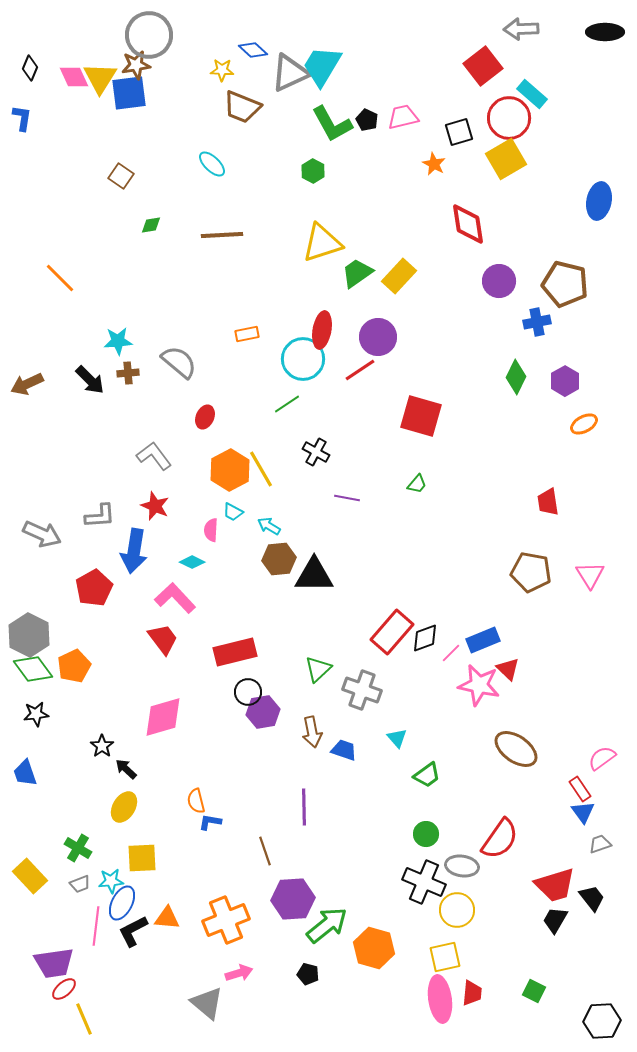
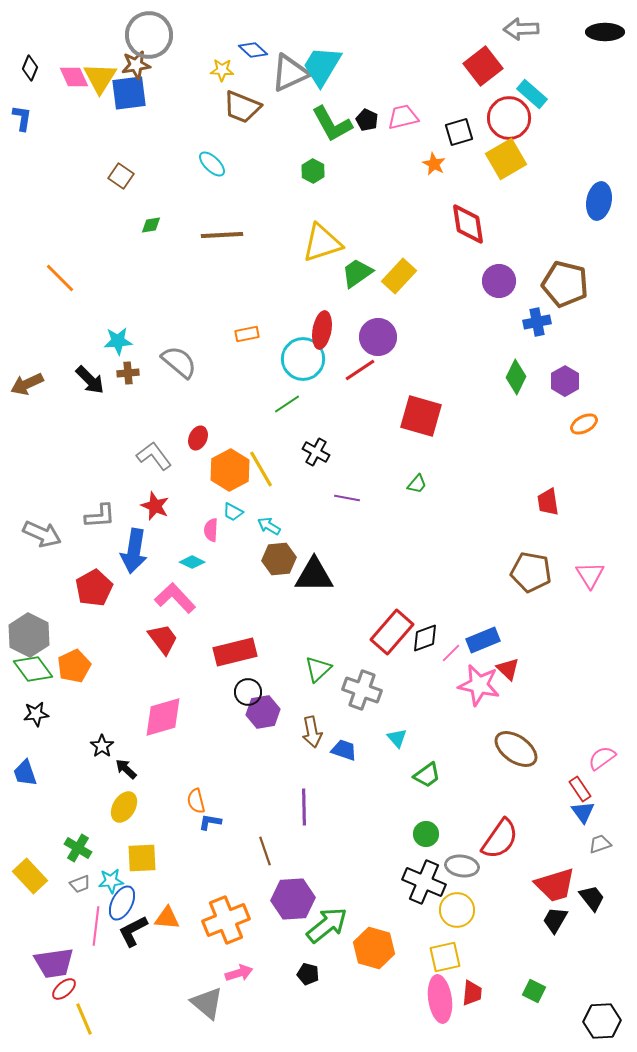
red ellipse at (205, 417): moved 7 px left, 21 px down
